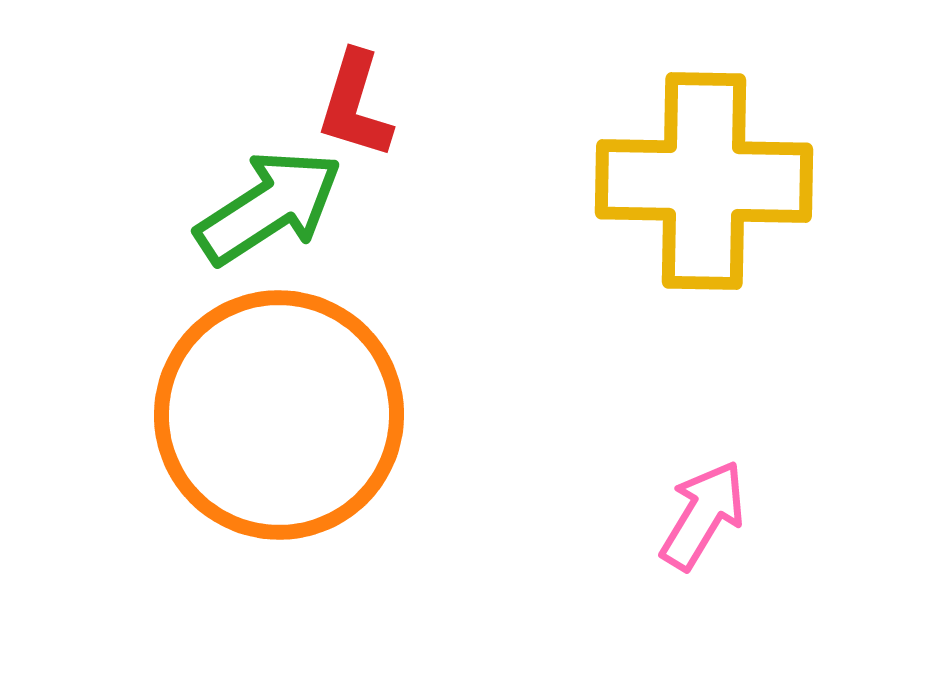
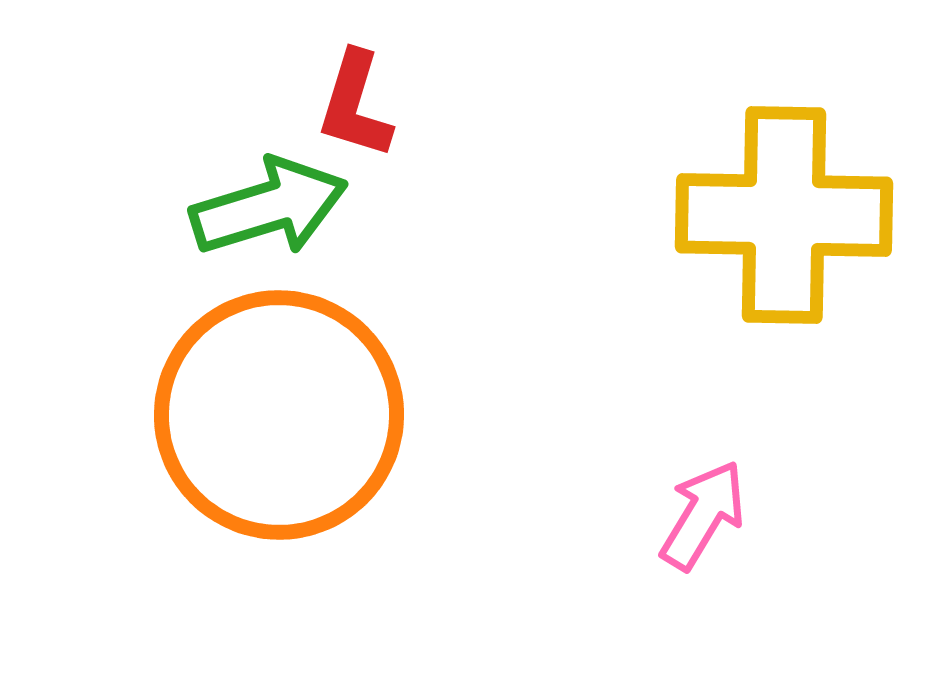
yellow cross: moved 80 px right, 34 px down
green arrow: rotated 16 degrees clockwise
